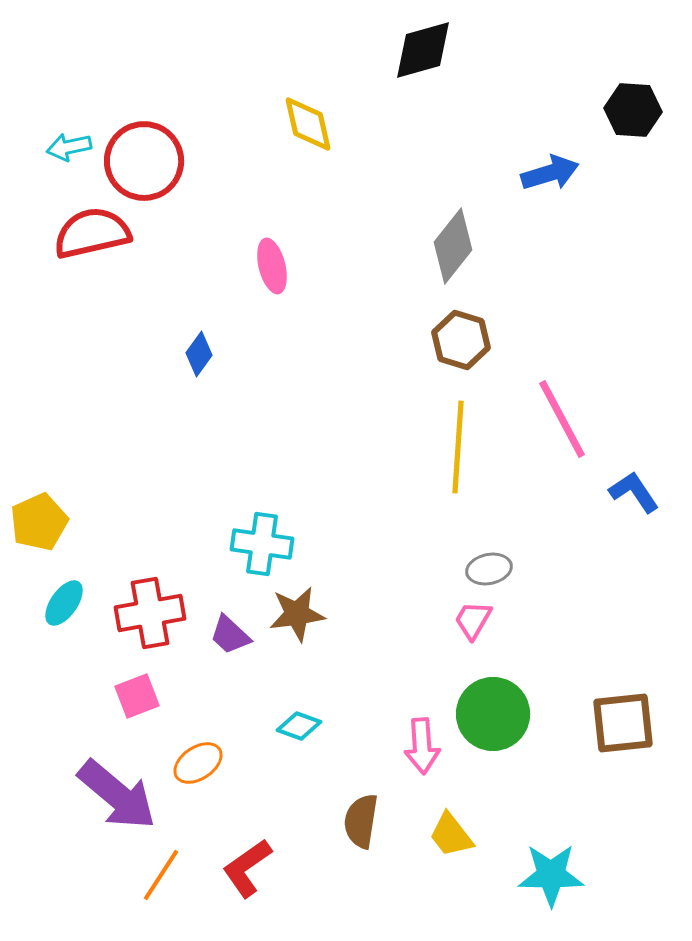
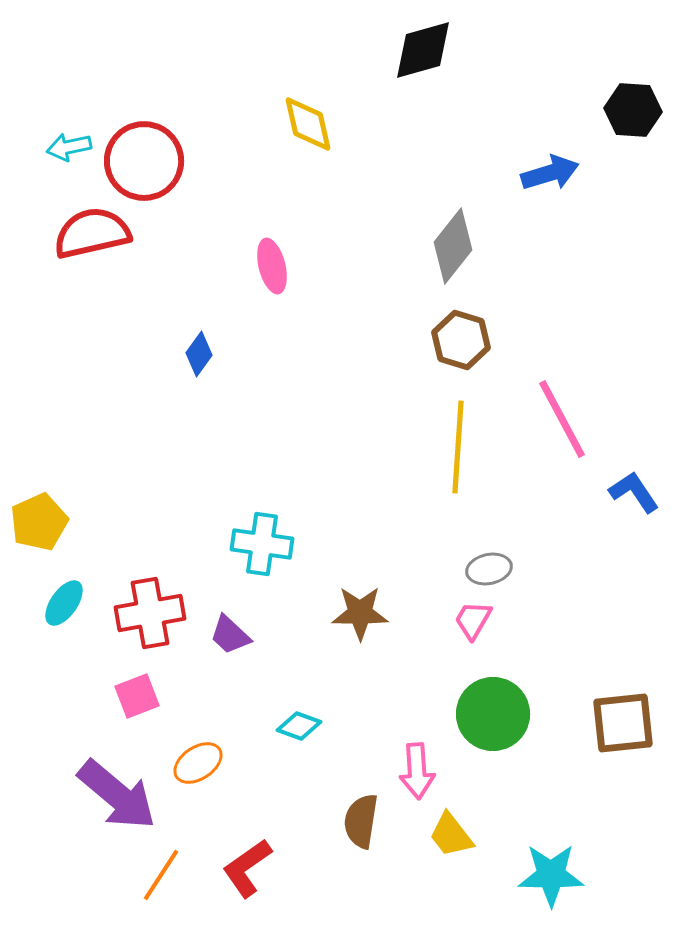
brown star: moved 63 px right, 1 px up; rotated 8 degrees clockwise
pink arrow: moved 5 px left, 25 px down
